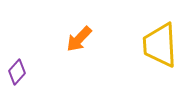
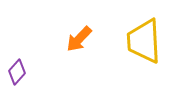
yellow trapezoid: moved 16 px left, 4 px up
